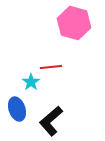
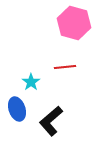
red line: moved 14 px right
